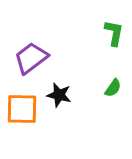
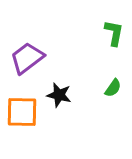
purple trapezoid: moved 4 px left
orange square: moved 3 px down
